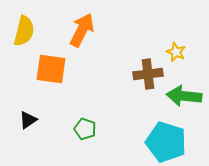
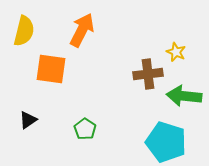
green pentagon: rotated 15 degrees clockwise
